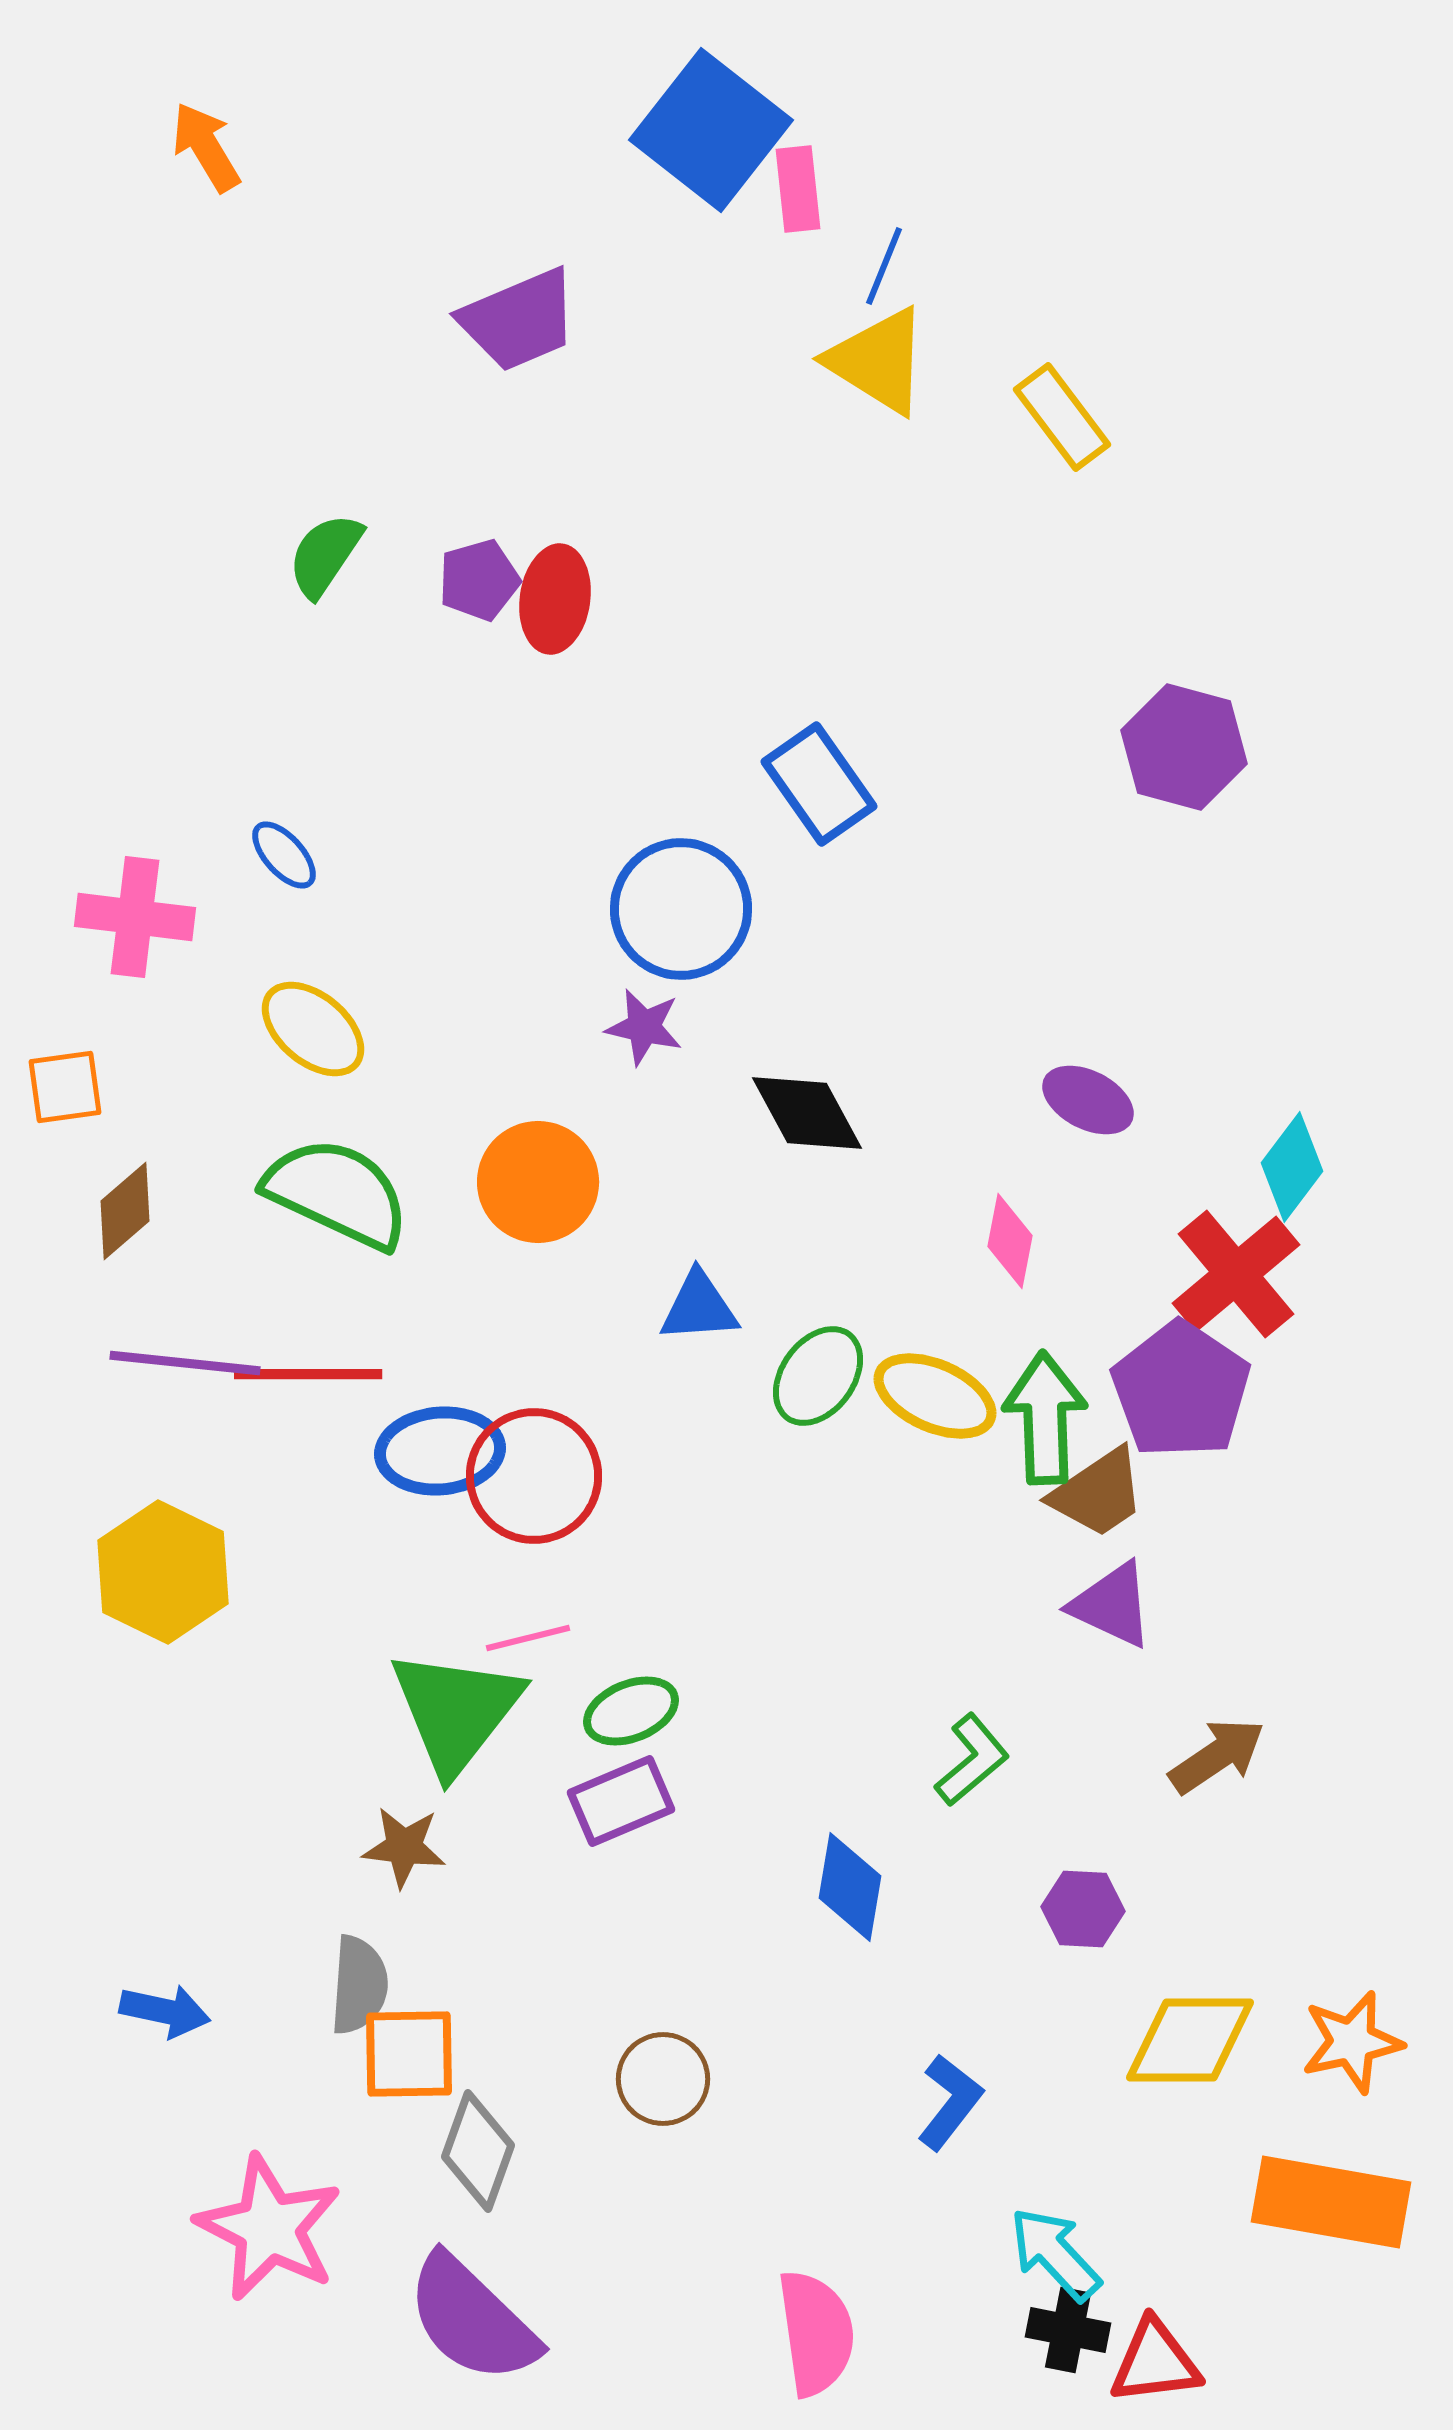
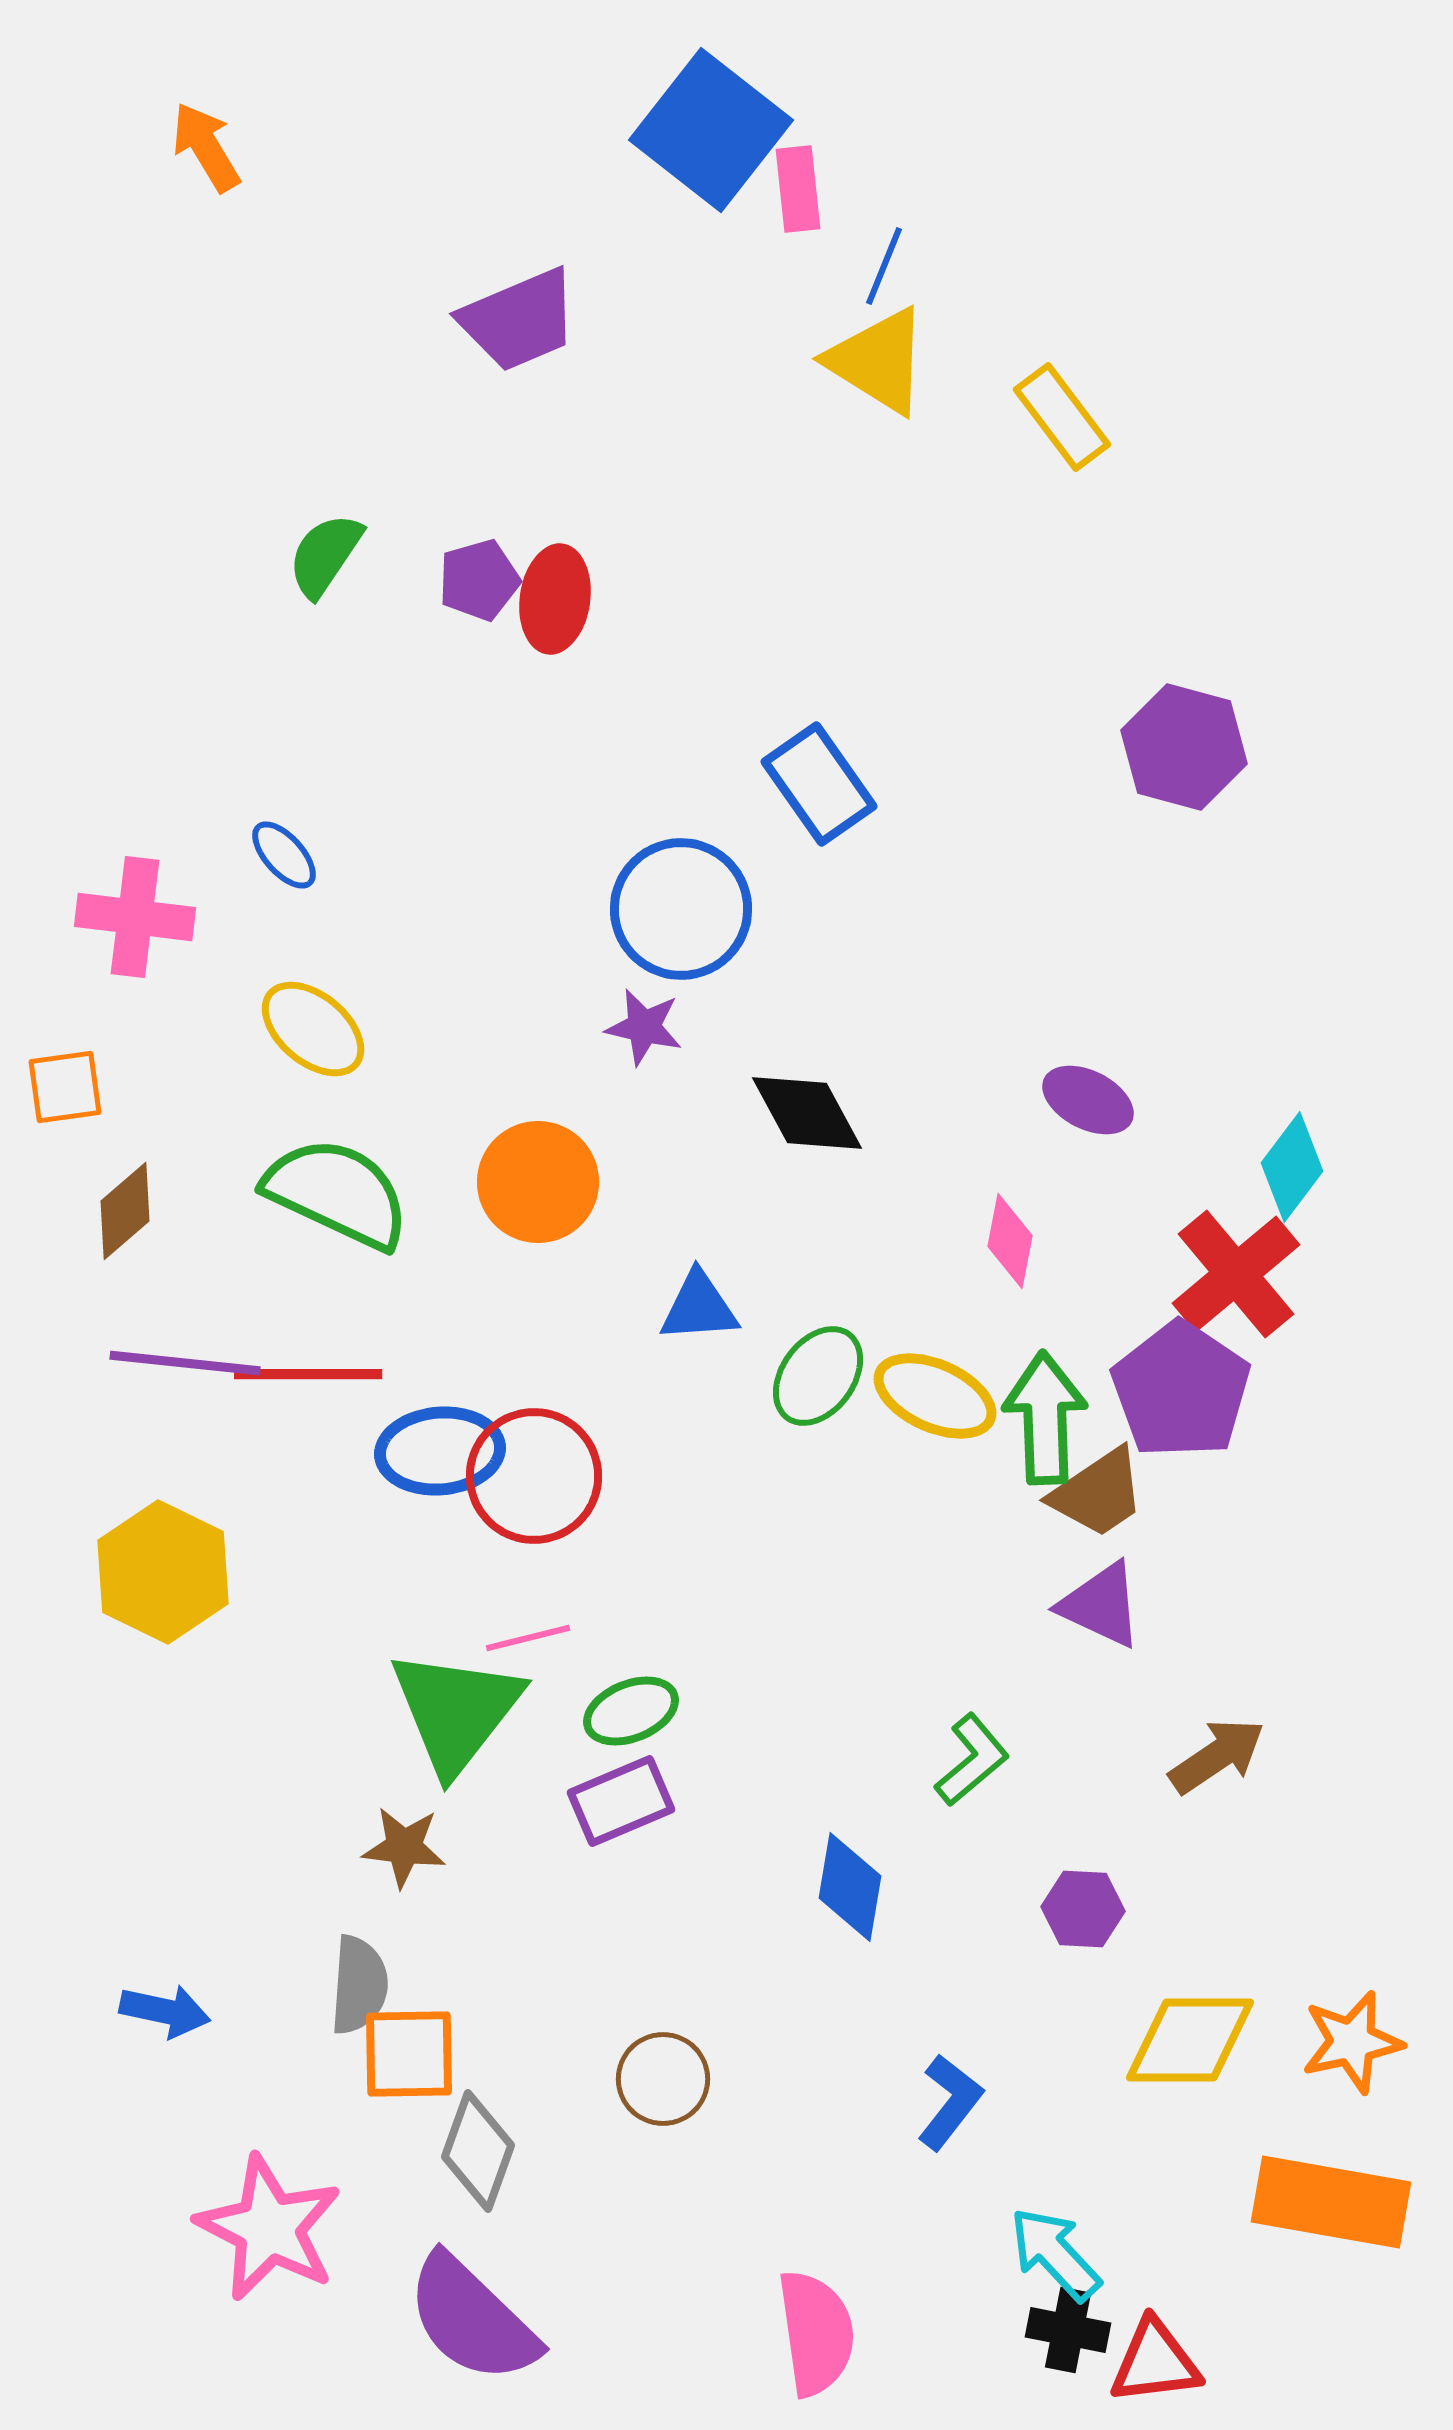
purple triangle at (1112, 1605): moved 11 px left
